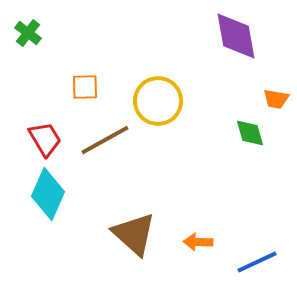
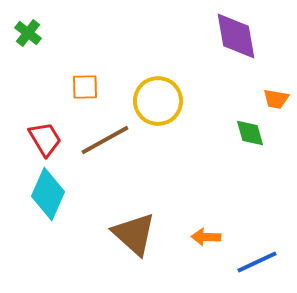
orange arrow: moved 8 px right, 5 px up
